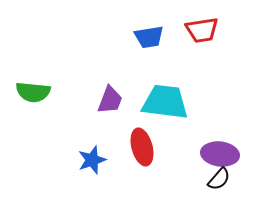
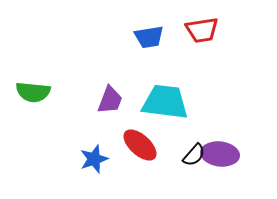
red ellipse: moved 2 px left, 2 px up; rotated 33 degrees counterclockwise
blue star: moved 2 px right, 1 px up
black semicircle: moved 25 px left, 24 px up
